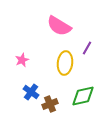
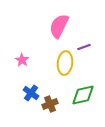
pink semicircle: rotated 85 degrees clockwise
purple line: moved 3 px left, 1 px up; rotated 40 degrees clockwise
pink star: rotated 16 degrees counterclockwise
blue cross: moved 1 px down
green diamond: moved 1 px up
